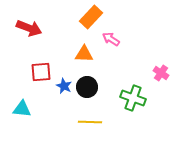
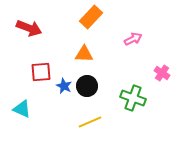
pink arrow: moved 22 px right; rotated 120 degrees clockwise
pink cross: moved 1 px right
black circle: moved 1 px up
cyan triangle: rotated 18 degrees clockwise
yellow line: rotated 25 degrees counterclockwise
